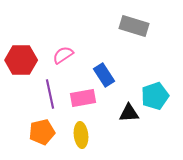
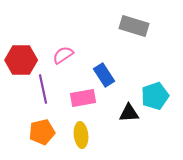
purple line: moved 7 px left, 5 px up
